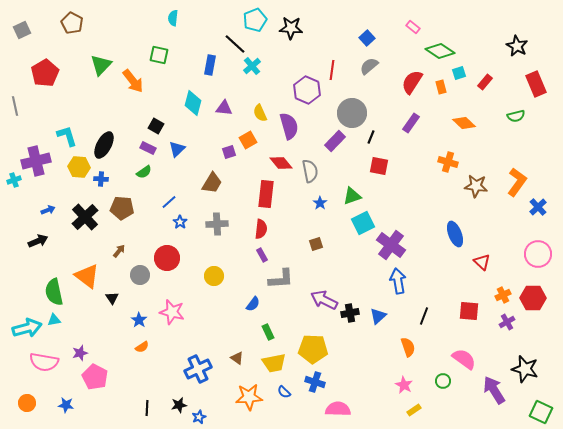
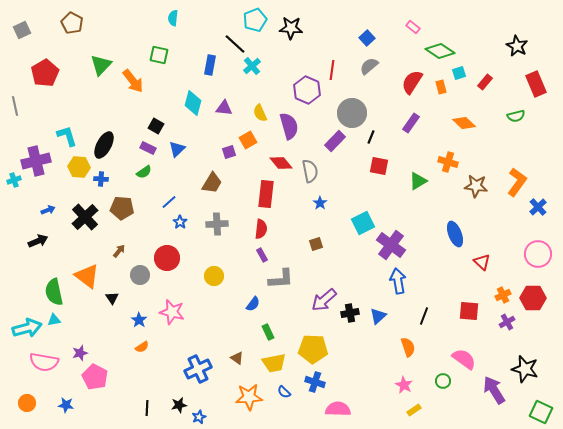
green triangle at (352, 196): moved 66 px right, 15 px up; rotated 12 degrees counterclockwise
purple arrow at (324, 300): rotated 68 degrees counterclockwise
